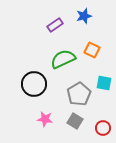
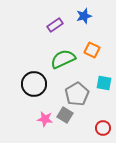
gray pentagon: moved 2 px left
gray square: moved 10 px left, 6 px up
